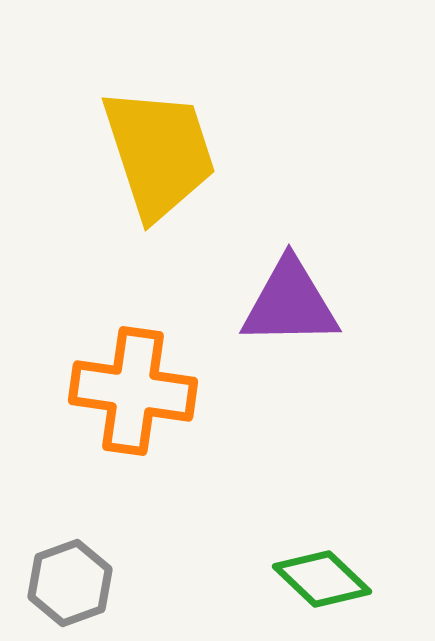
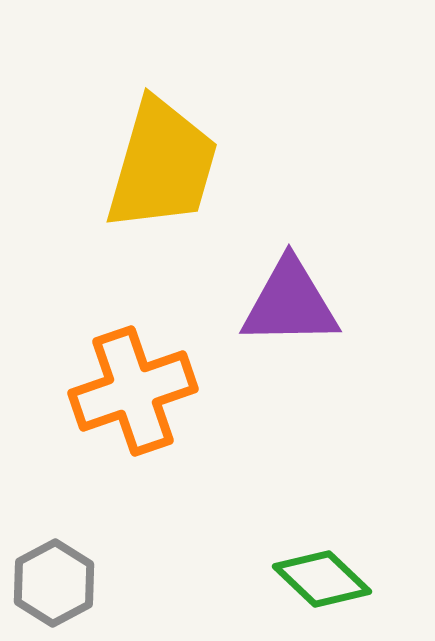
yellow trapezoid: moved 3 px right, 12 px down; rotated 34 degrees clockwise
orange cross: rotated 27 degrees counterclockwise
gray hexagon: moved 16 px left; rotated 8 degrees counterclockwise
